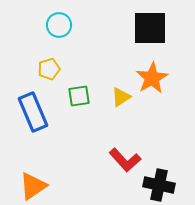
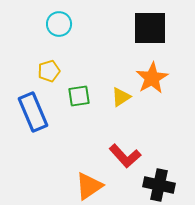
cyan circle: moved 1 px up
yellow pentagon: moved 2 px down
red L-shape: moved 4 px up
orange triangle: moved 56 px right
